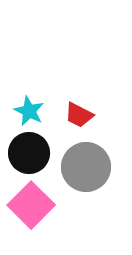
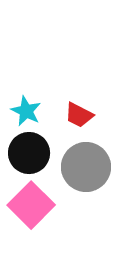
cyan star: moved 3 px left
